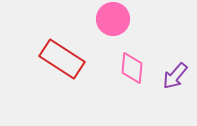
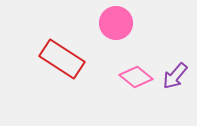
pink circle: moved 3 px right, 4 px down
pink diamond: moved 4 px right, 9 px down; rotated 56 degrees counterclockwise
